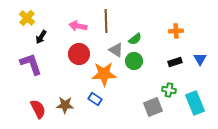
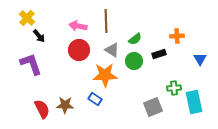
orange cross: moved 1 px right, 5 px down
black arrow: moved 2 px left, 1 px up; rotated 72 degrees counterclockwise
gray triangle: moved 4 px left
red circle: moved 4 px up
black rectangle: moved 16 px left, 8 px up
orange star: moved 1 px right, 1 px down
green cross: moved 5 px right, 2 px up; rotated 16 degrees counterclockwise
cyan rectangle: moved 1 px left, 1 px up; rotated 10 degrees clockwise
red semicircle: moved 4 px right
